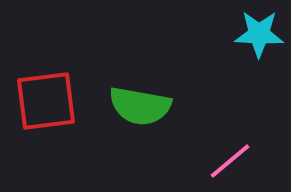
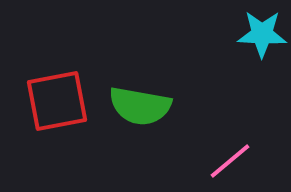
cyan star: moved 3 px right
red square: moved 11 px right; rotated 4 degrees counterclockwise
